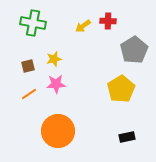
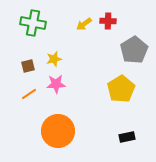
yellow arrow: moved 1 px right, 2 px up
